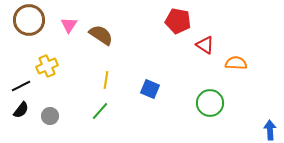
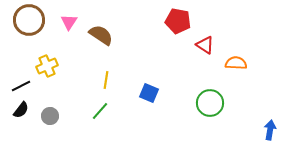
pink triangle: moved 3 px up
blue square: moved 1 px left, 4 px down
blue arrow: rotated 12 degrees clockwise
